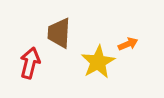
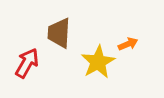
red arrow: moved 3 px left; rotated 16 degrees clockwise
